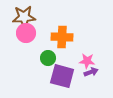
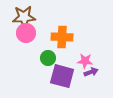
pink star: moved 2 px left
